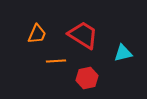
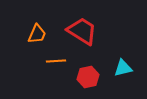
red trapezoid: moved 1 px left, 4 px up
cyan triangle: moved 15 px down
red hexagon: moved 1 px right, 1 px up
